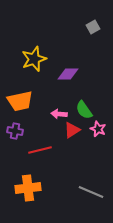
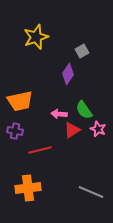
gray square: moved 11 px left, 24 px down
yellow star: moved 2 px right, 22 px up
purple diamond: rotated 55 degrees counterclockwise
